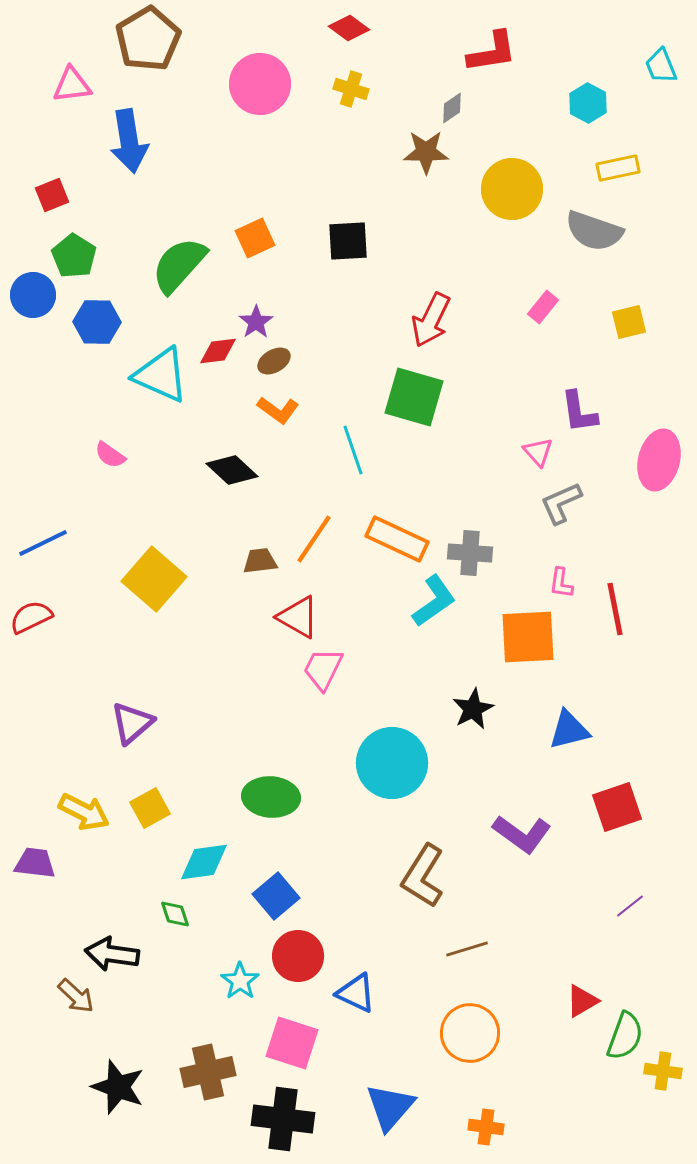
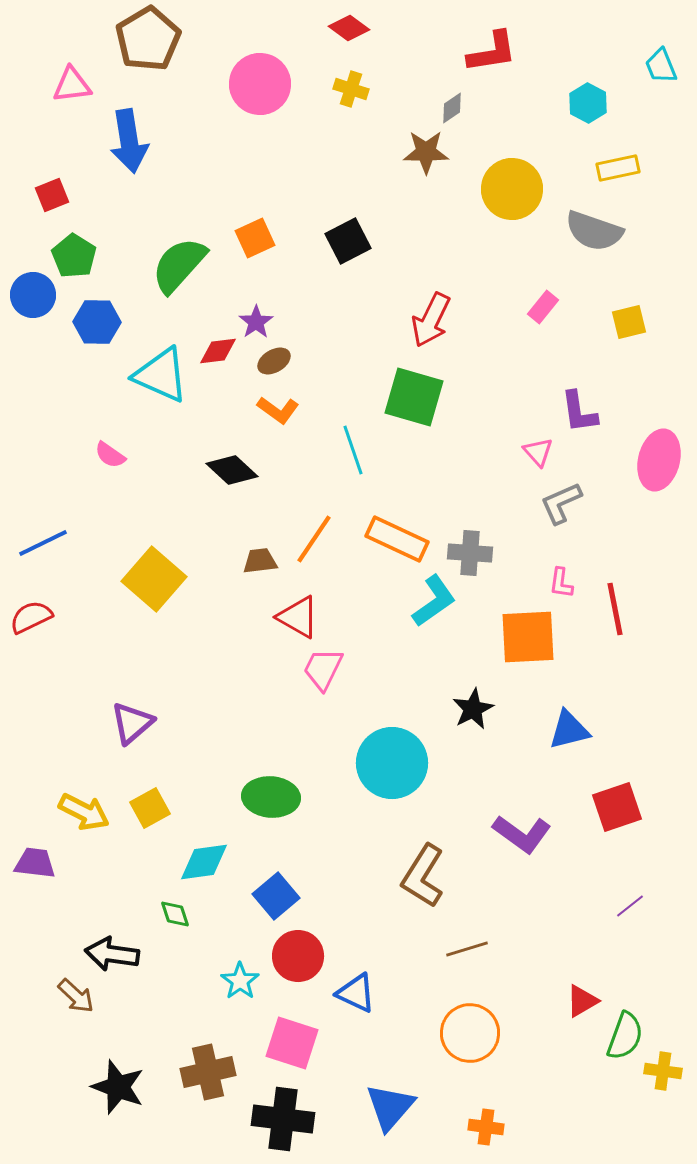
black square at (348, 241): rotated 24 degrees counterclockwise
